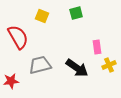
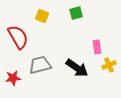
red star: moved 2 px right, 3 px up
